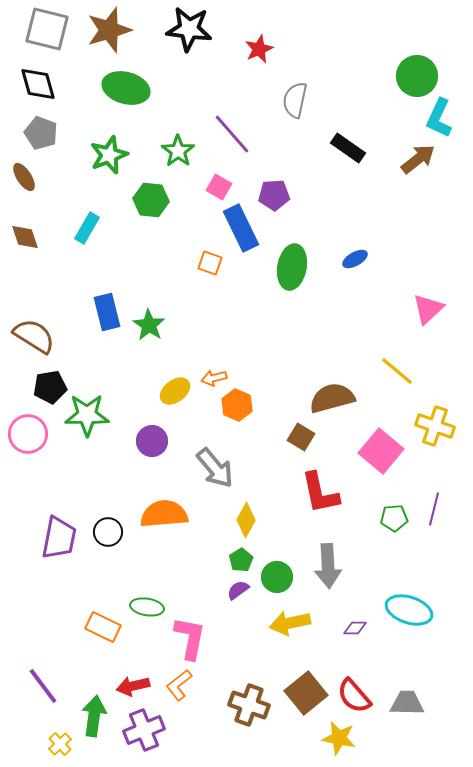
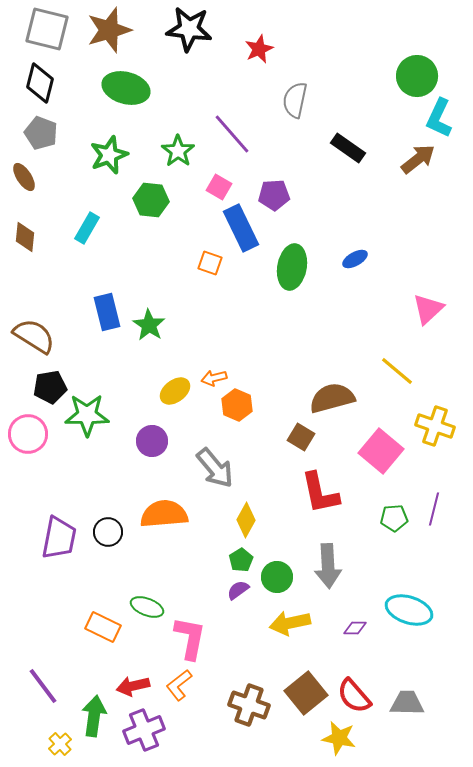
black diamond at (38, 84): moved 2 px right, 1 px up; rotated 30 degrees clockwise
brown diamond at (25, 237): rotated 24 degrees clockwise
green ellipse at (147, 607): rotated 12 degrees clockwise
